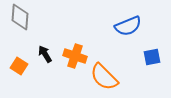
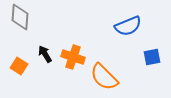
orange cross: moved 2 px left, 1 px down
